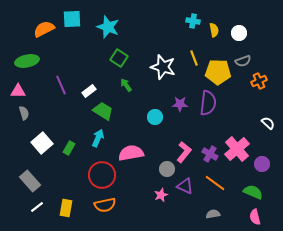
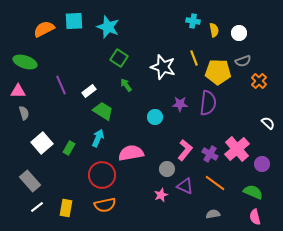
cyan square at (72, 19): moved 2 px right, 2 px down
green ellipse at (27, 61): moved 2 px left, 1 px down; rotated 30 degrees clockwise
orange cross at (259, 81): rotated 21 degrees counterclockwise
pink L-shape at (184, 152): moved 1 px right, 2 px up
